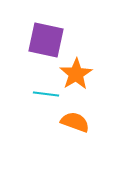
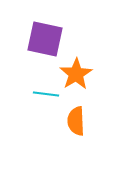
purple square: moved 1 px left, 1 px up
orange semicircle: moved 1 px right, 1 px up; rotated 112 degrees counterclockwise
